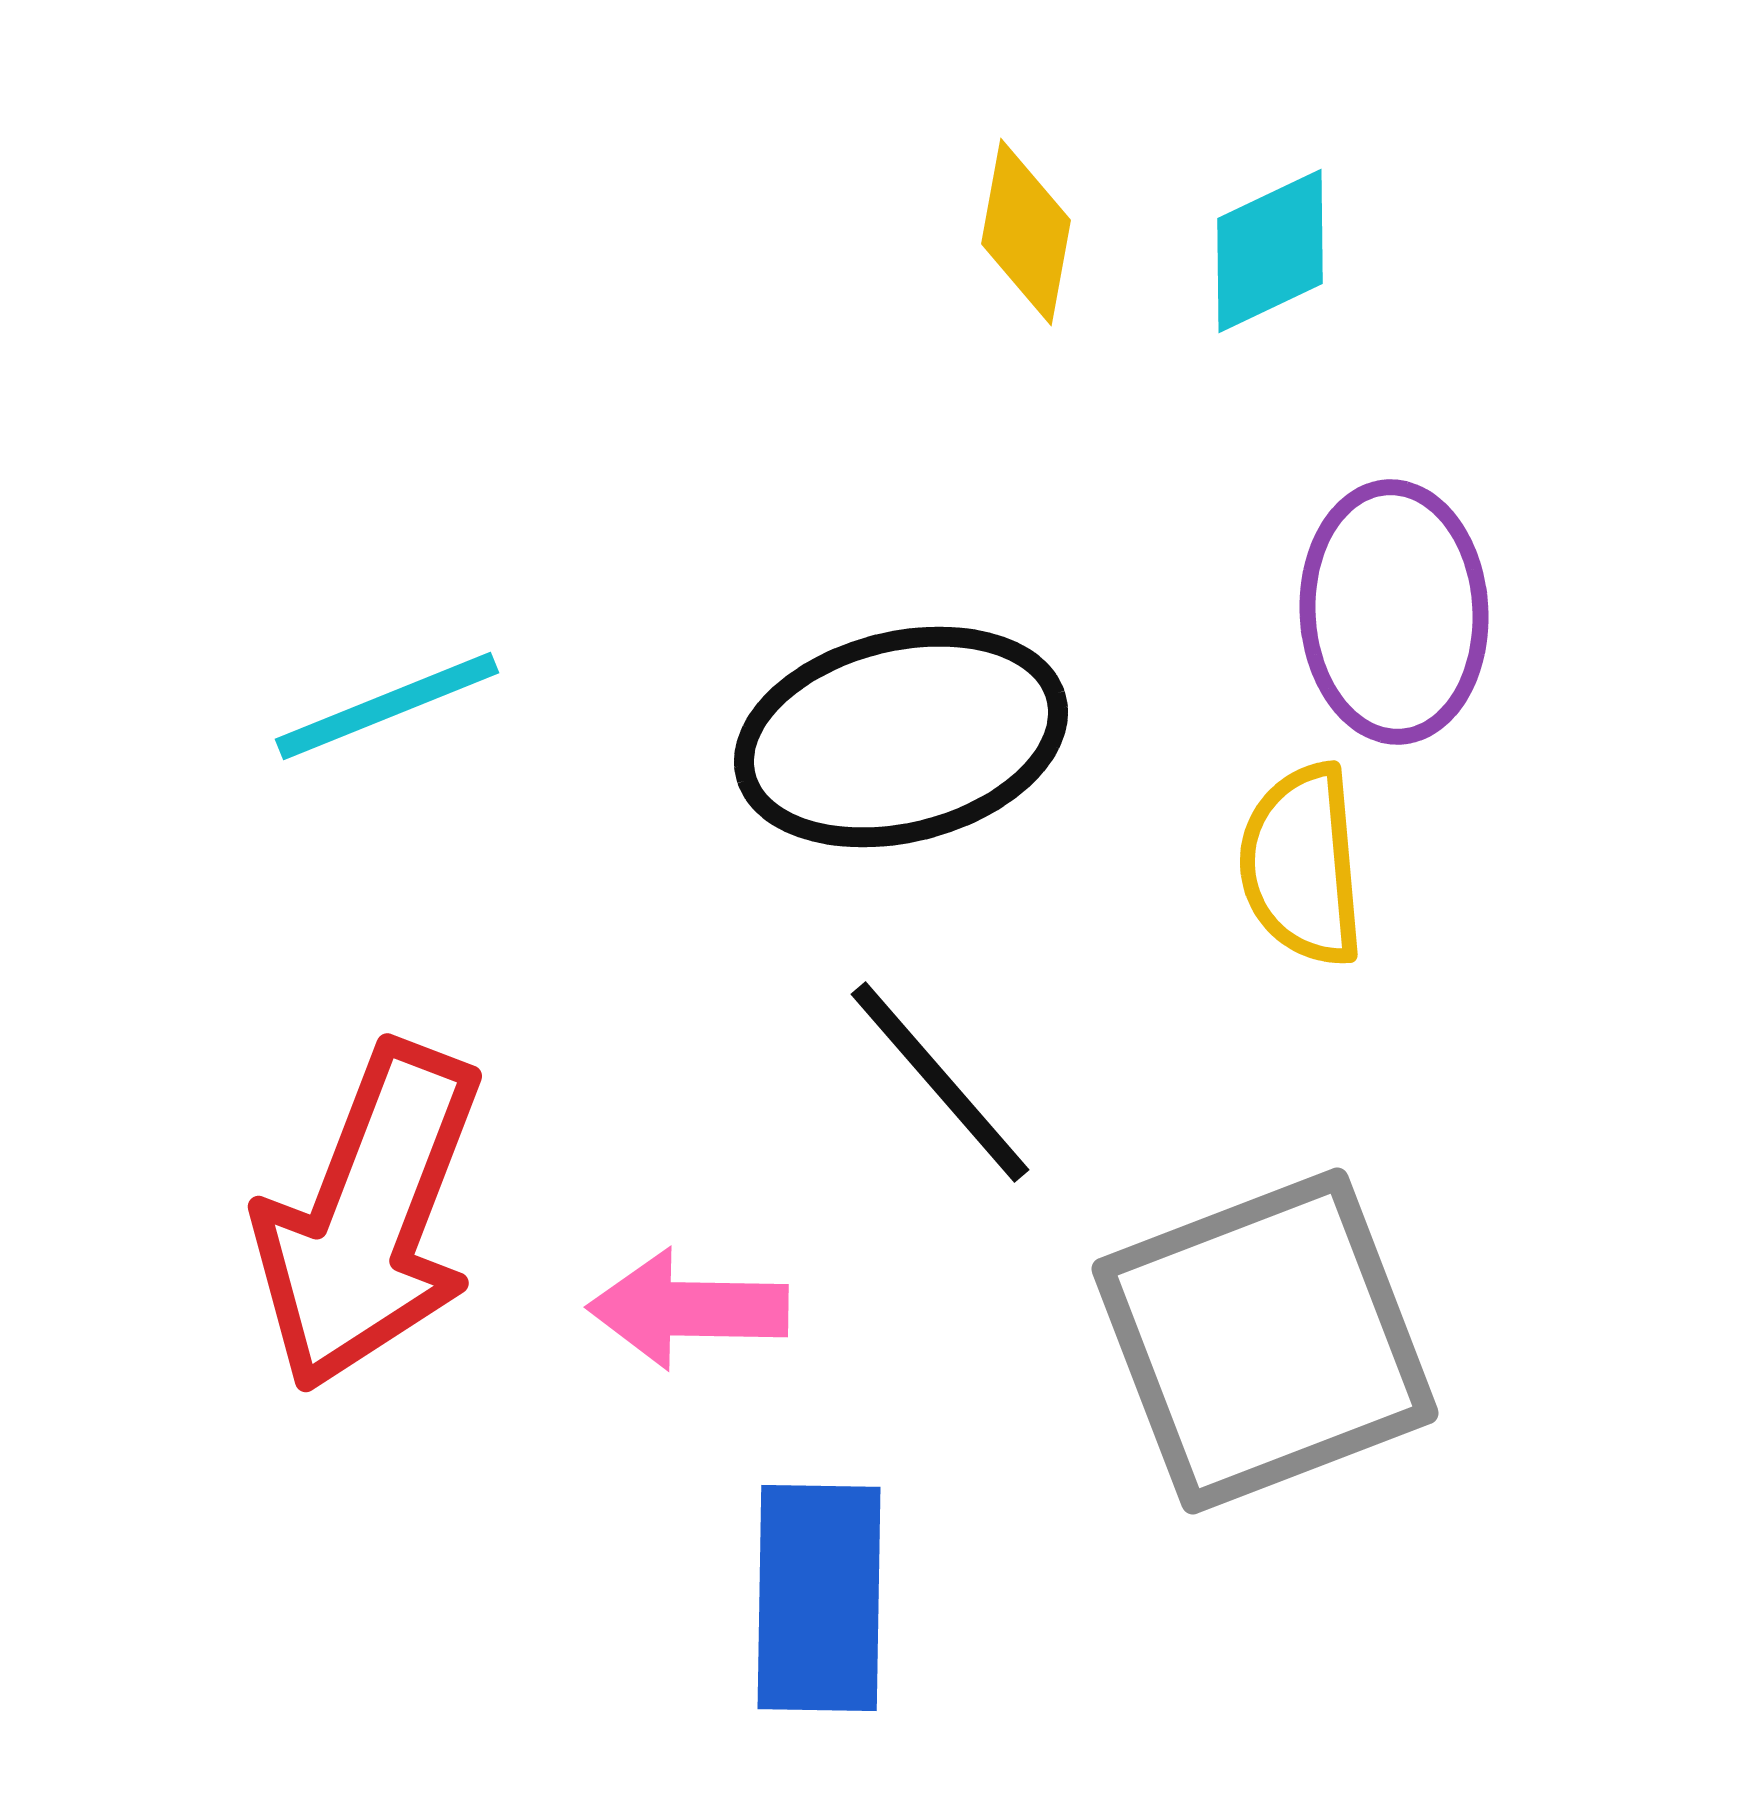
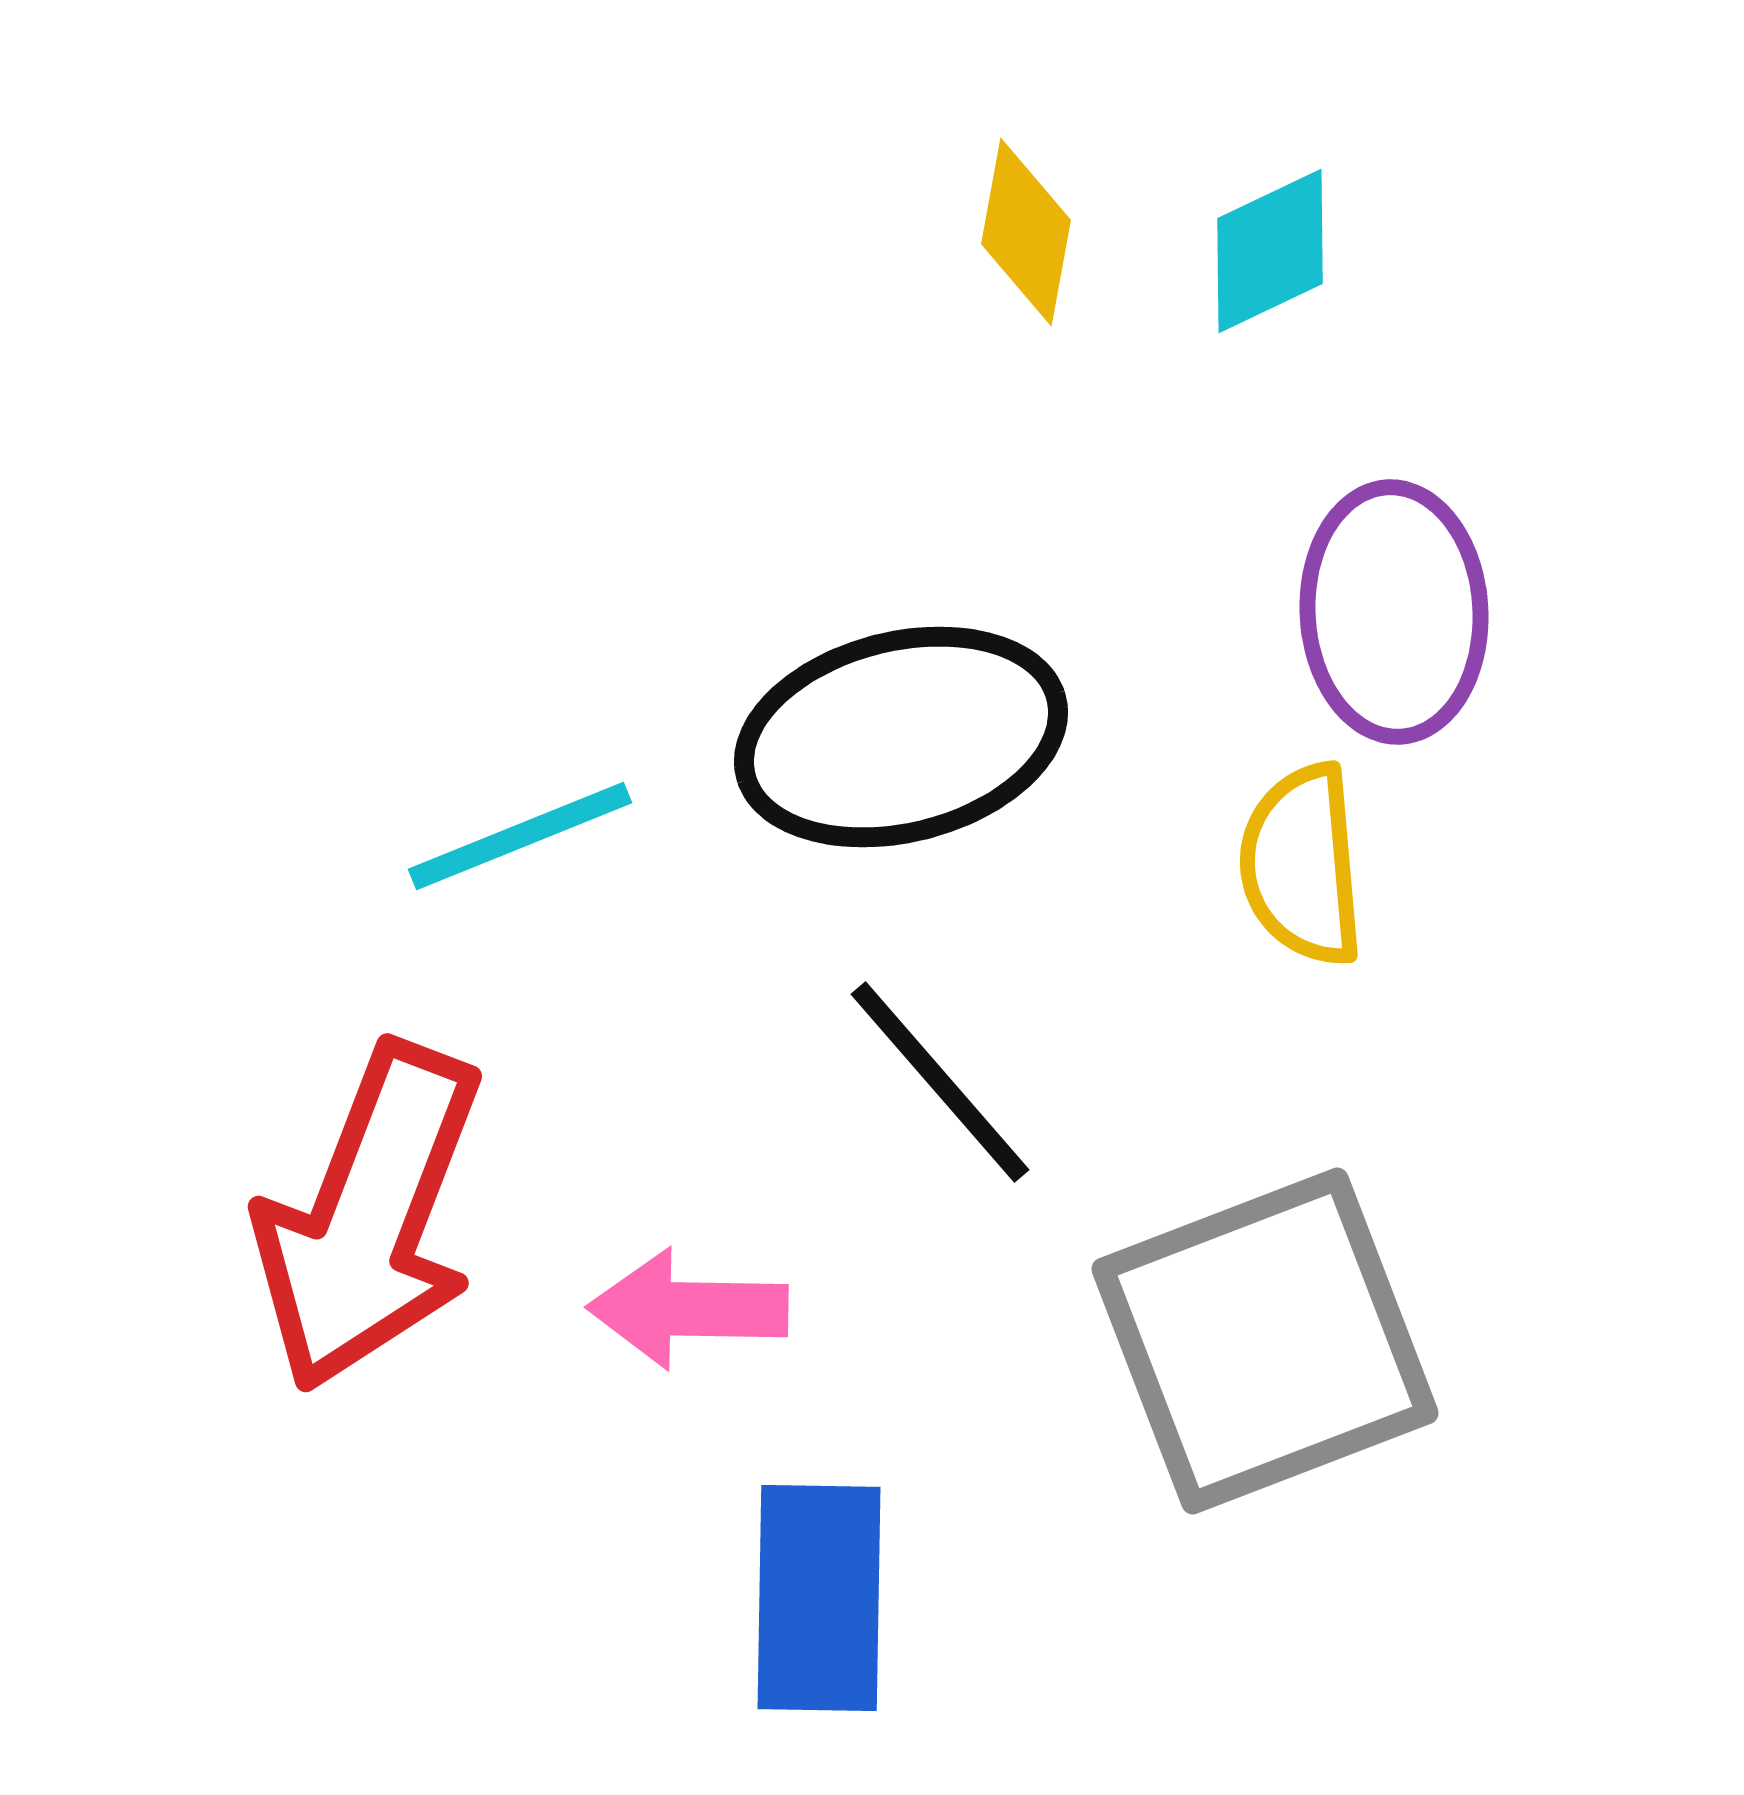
cyan line: moved 133 px right, 130 px down
